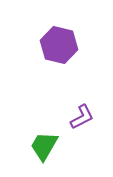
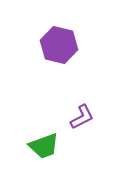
green trapezoid: rotated 140 degrees counterclockwise
